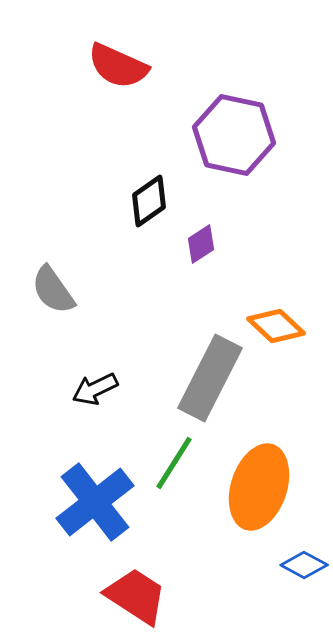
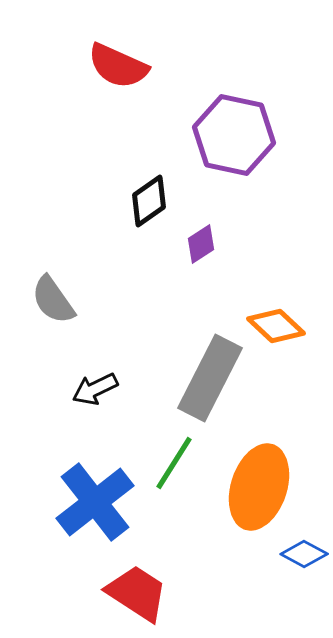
gray semicircle: moved 10 px down
blue diamond: moved 11 px up
red trapezoid: moved 1 px right, 3 px up
